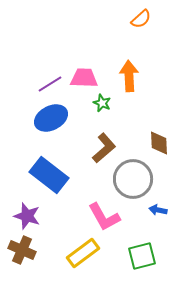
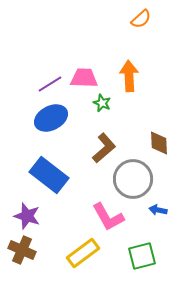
pink L-shape: moved 4 px right
